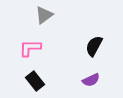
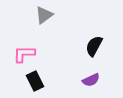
pink L-shape: moved 6 px left, 6 px down
black rectangle: rotated 12 degrees clockwise
